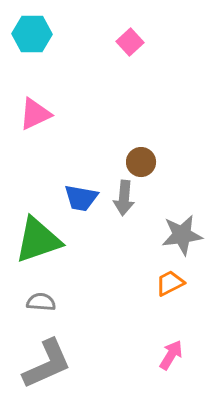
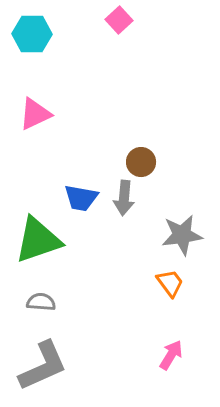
pink square: moved 11 px left, 22 px up
orange trapezoid: rotated 80 degrees clockwise
gray L-shape: moved 4 px left, 2 px down
